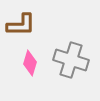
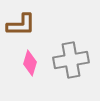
gray cross: rotated 28 degrees counterclockwise
